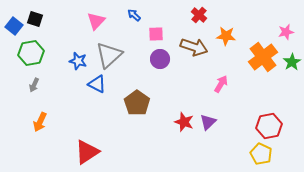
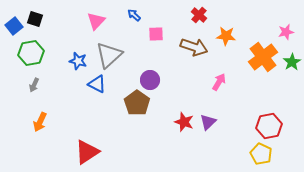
blue square: rotated 12 degrees clockwise
purple circle: moved 10 px left, 21 px down
pink arrow: moved 2 px left, 2 px up
